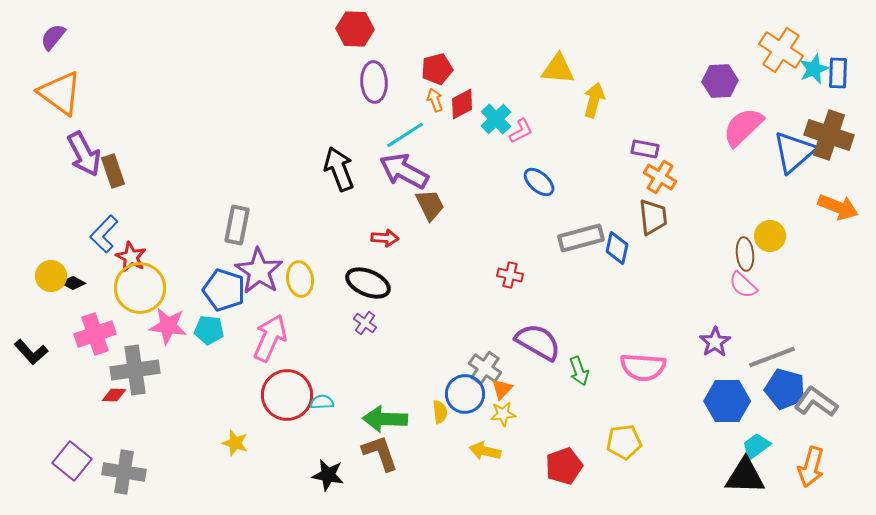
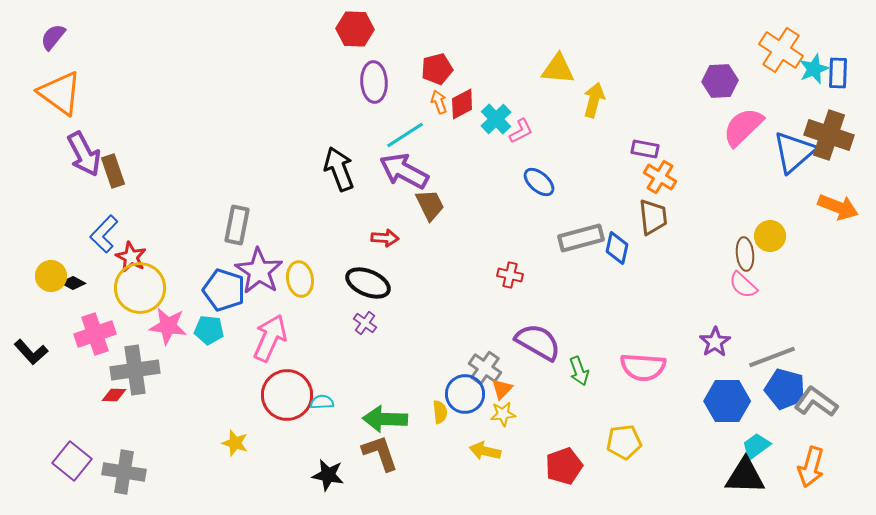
orange arrow at (435, 100): moved 4 px right, 2 px down
